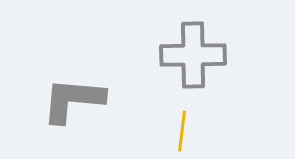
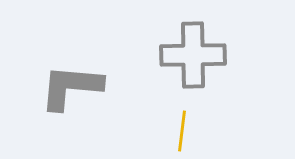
gray L-shape: moved 2 px left, 13 px up
